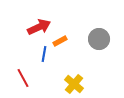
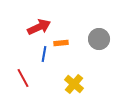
orange rectangle: moved 1 px right, 2 px down; rotated 24 degrees clockwise
